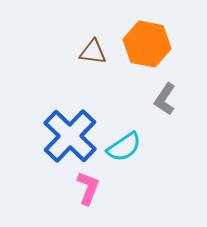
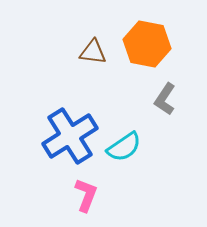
blue cross: rotated 14 degrees clockwise
pink L-shape: moved 2 px left, 7 px down
